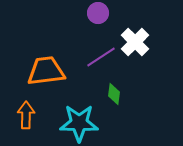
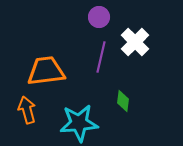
purple circle: moved 1 px right, 4 px down
purple line: rotated 44 degrees counterclockwise
green diamond: moved 9 px right, 7 px down
orange arrow: moved 1 px right, 5 px up; rotated 16 degrees counterclockwise
cyan star: rotated 6 degrees counterclockwise
